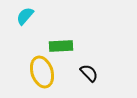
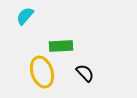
black semicircle: moved 4 px left
